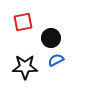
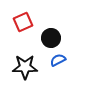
red square: rotated 12 degrees counterclockwise
blue semicircle: moved 2 px right
